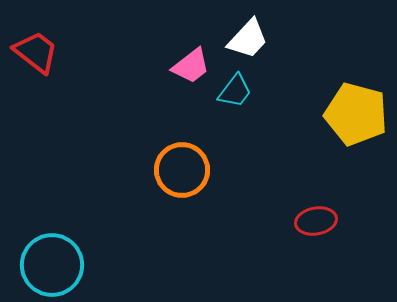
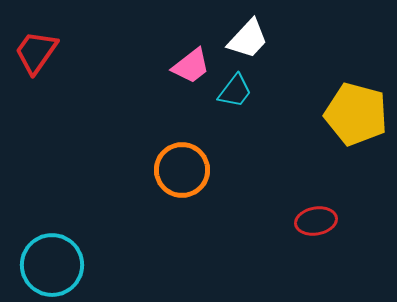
red trapezoid: rotated 93 degrees counterclockwise
